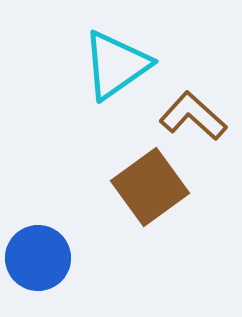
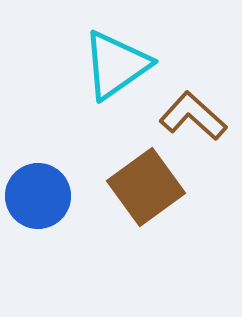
brown square: moved 4 px left
blue circle: moved 62 px up
